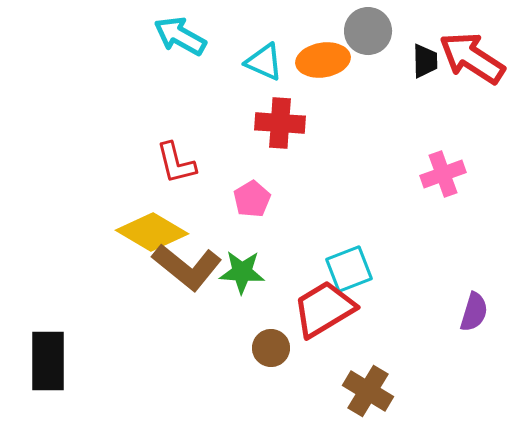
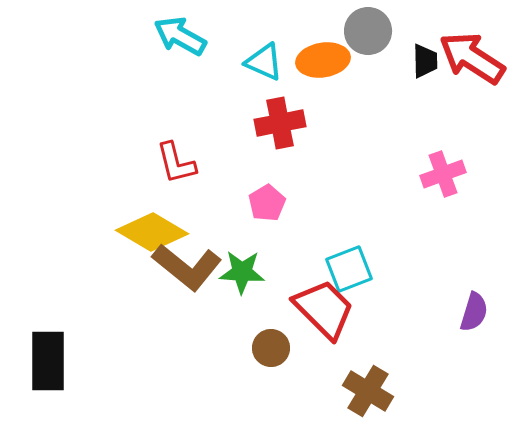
red cross: rotated 15 degrees counterclockwise
pink pentagon: moved 15 px right, 4 px down
red trapezoid: rotated 76 degrees clockwise
